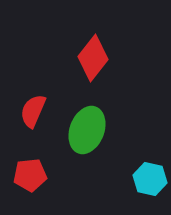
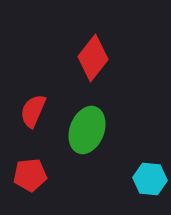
cyan hexagon: rotated 8 degrees counterclockwise
